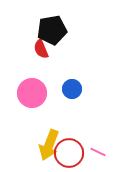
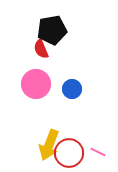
pink circle: moved 4 px right, 9 px up
